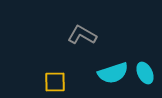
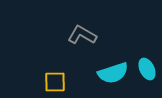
cyan ellipse: moved 2 px right, 4 px up
